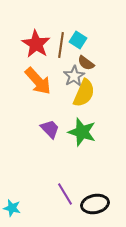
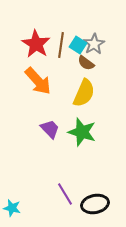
cyan square: moved 5 px down
gray star: moved 20 px right, 32 px up
